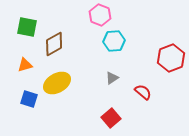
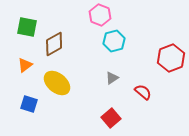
cyan hexagon: rotated 10 degrees counterclockwise
orange triangle: rotated 21 degrees counterclockwise
yellow ellipse: rotated 68 degrees clockwise
blue square: moved 5 px down
